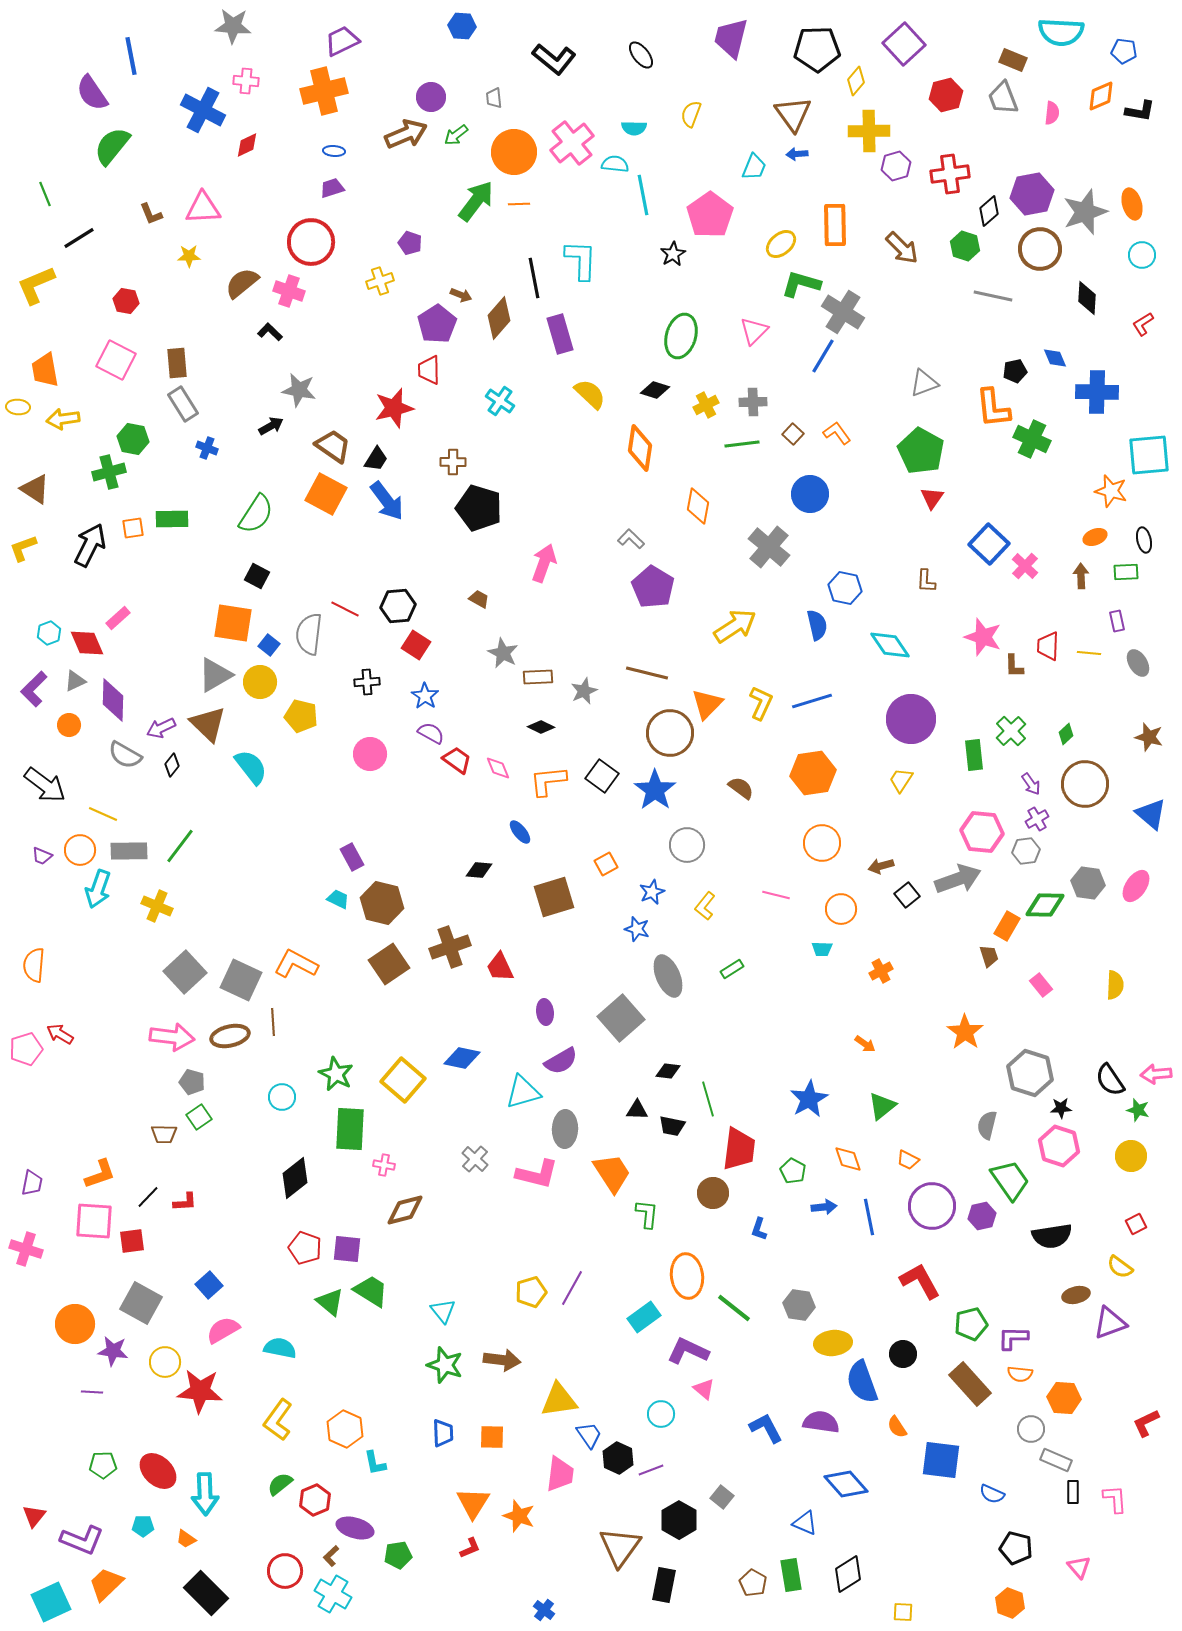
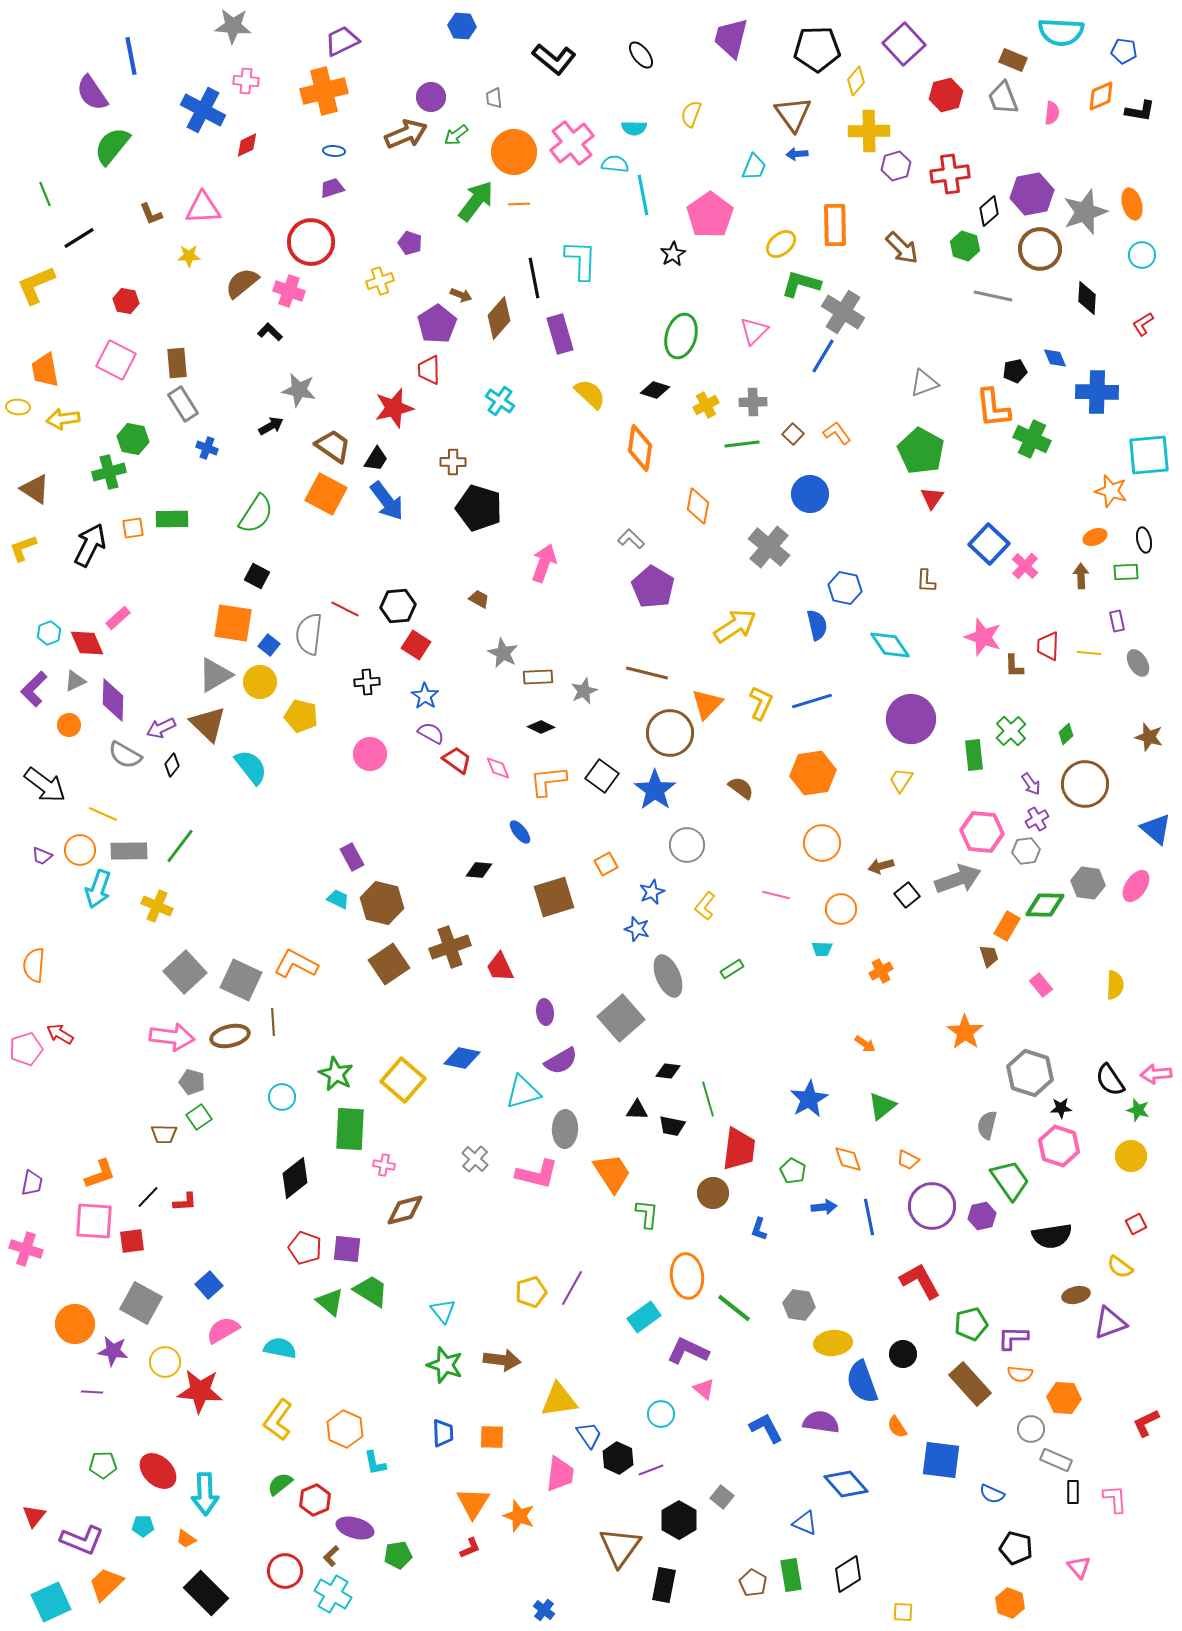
blue triangle at (1151, 814): moved 5 px right, 15 px down
